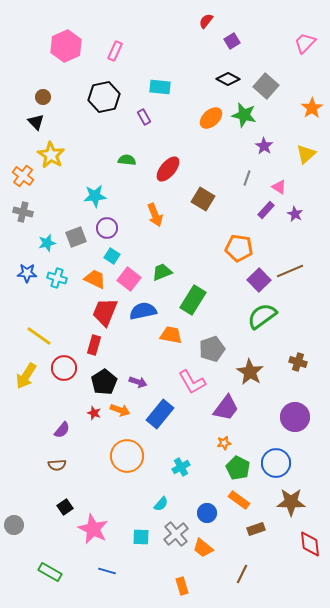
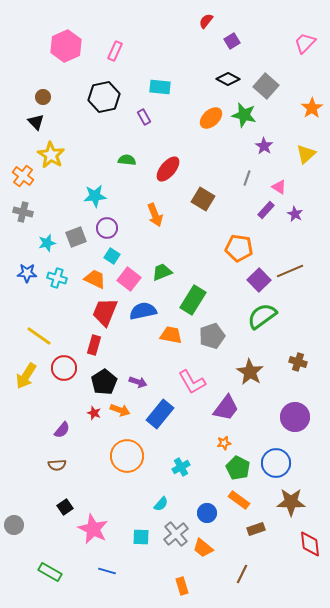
gray pentagon at (212, 349): moved 13 px up
